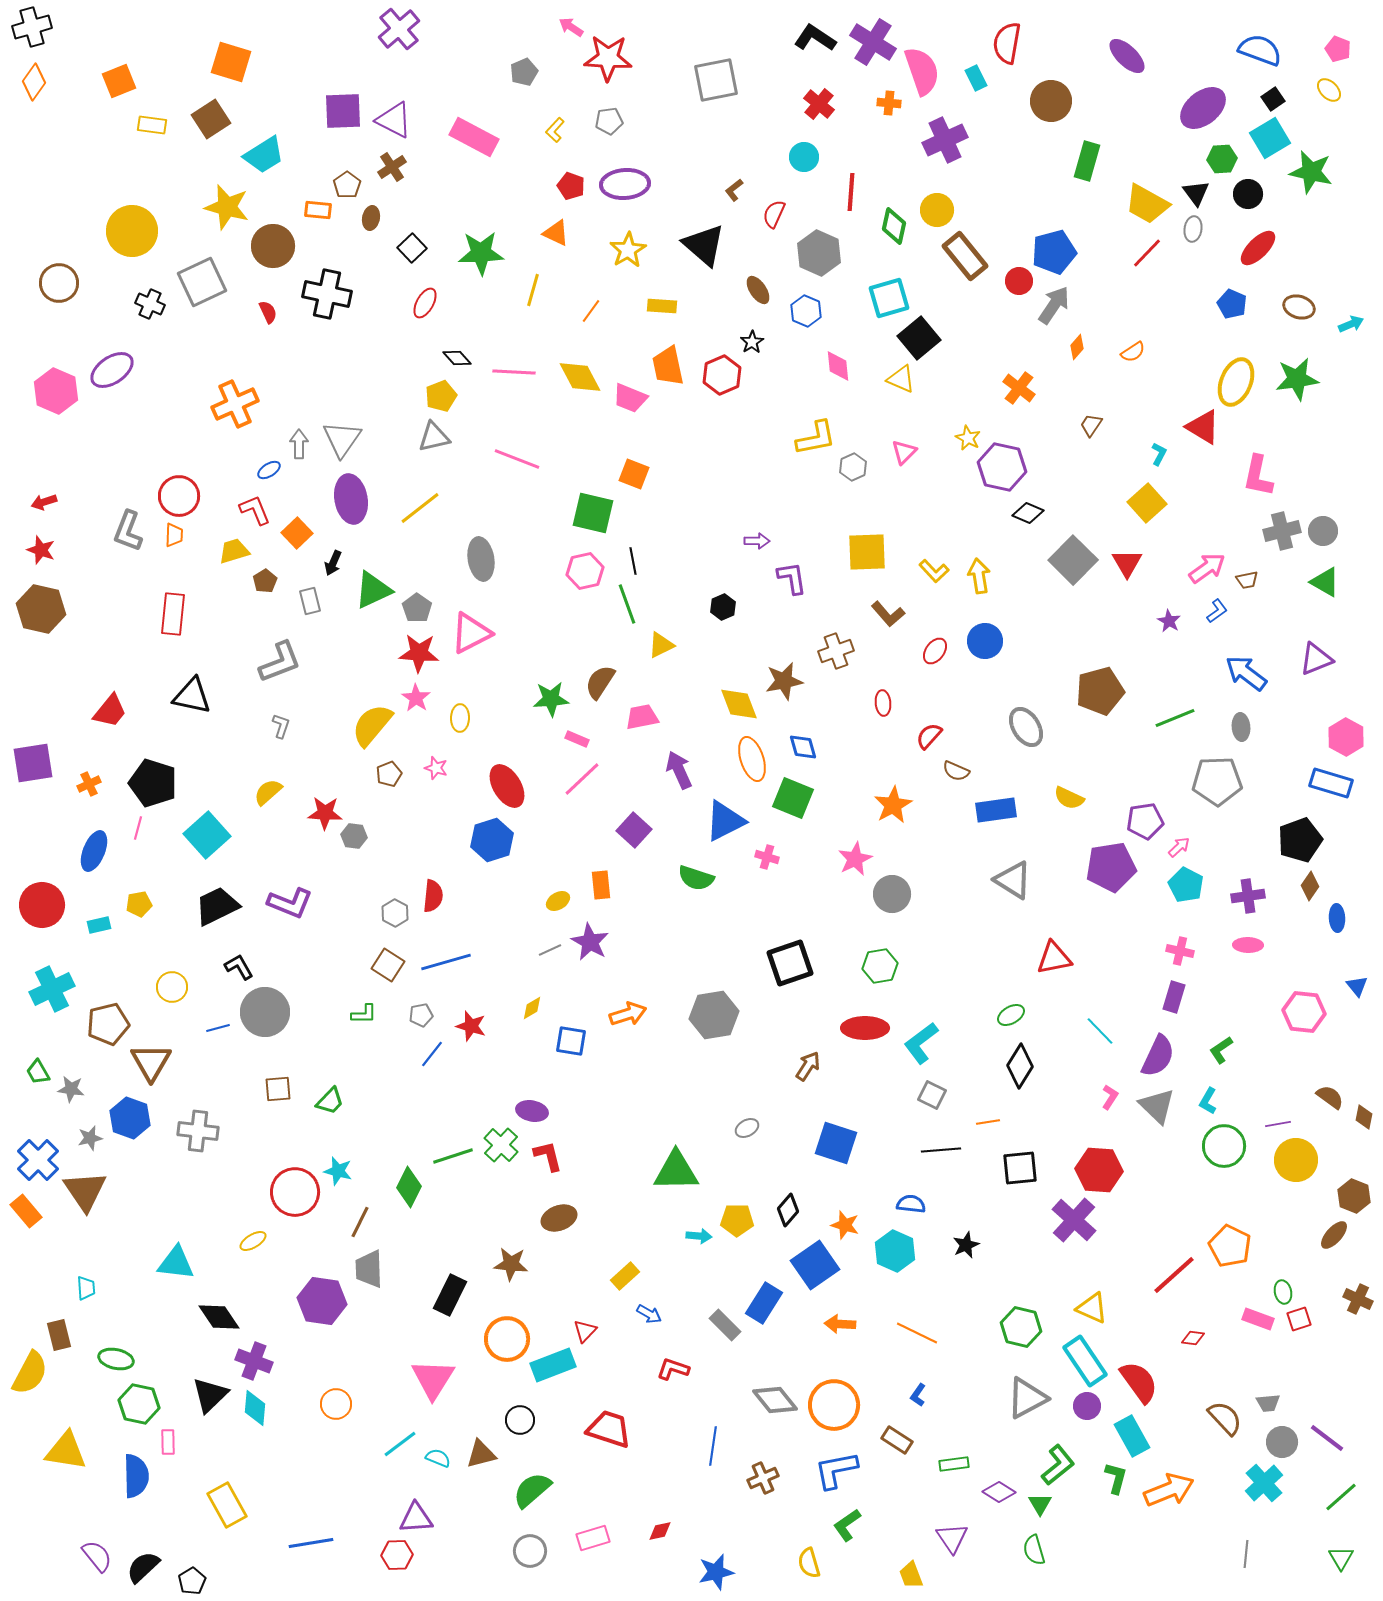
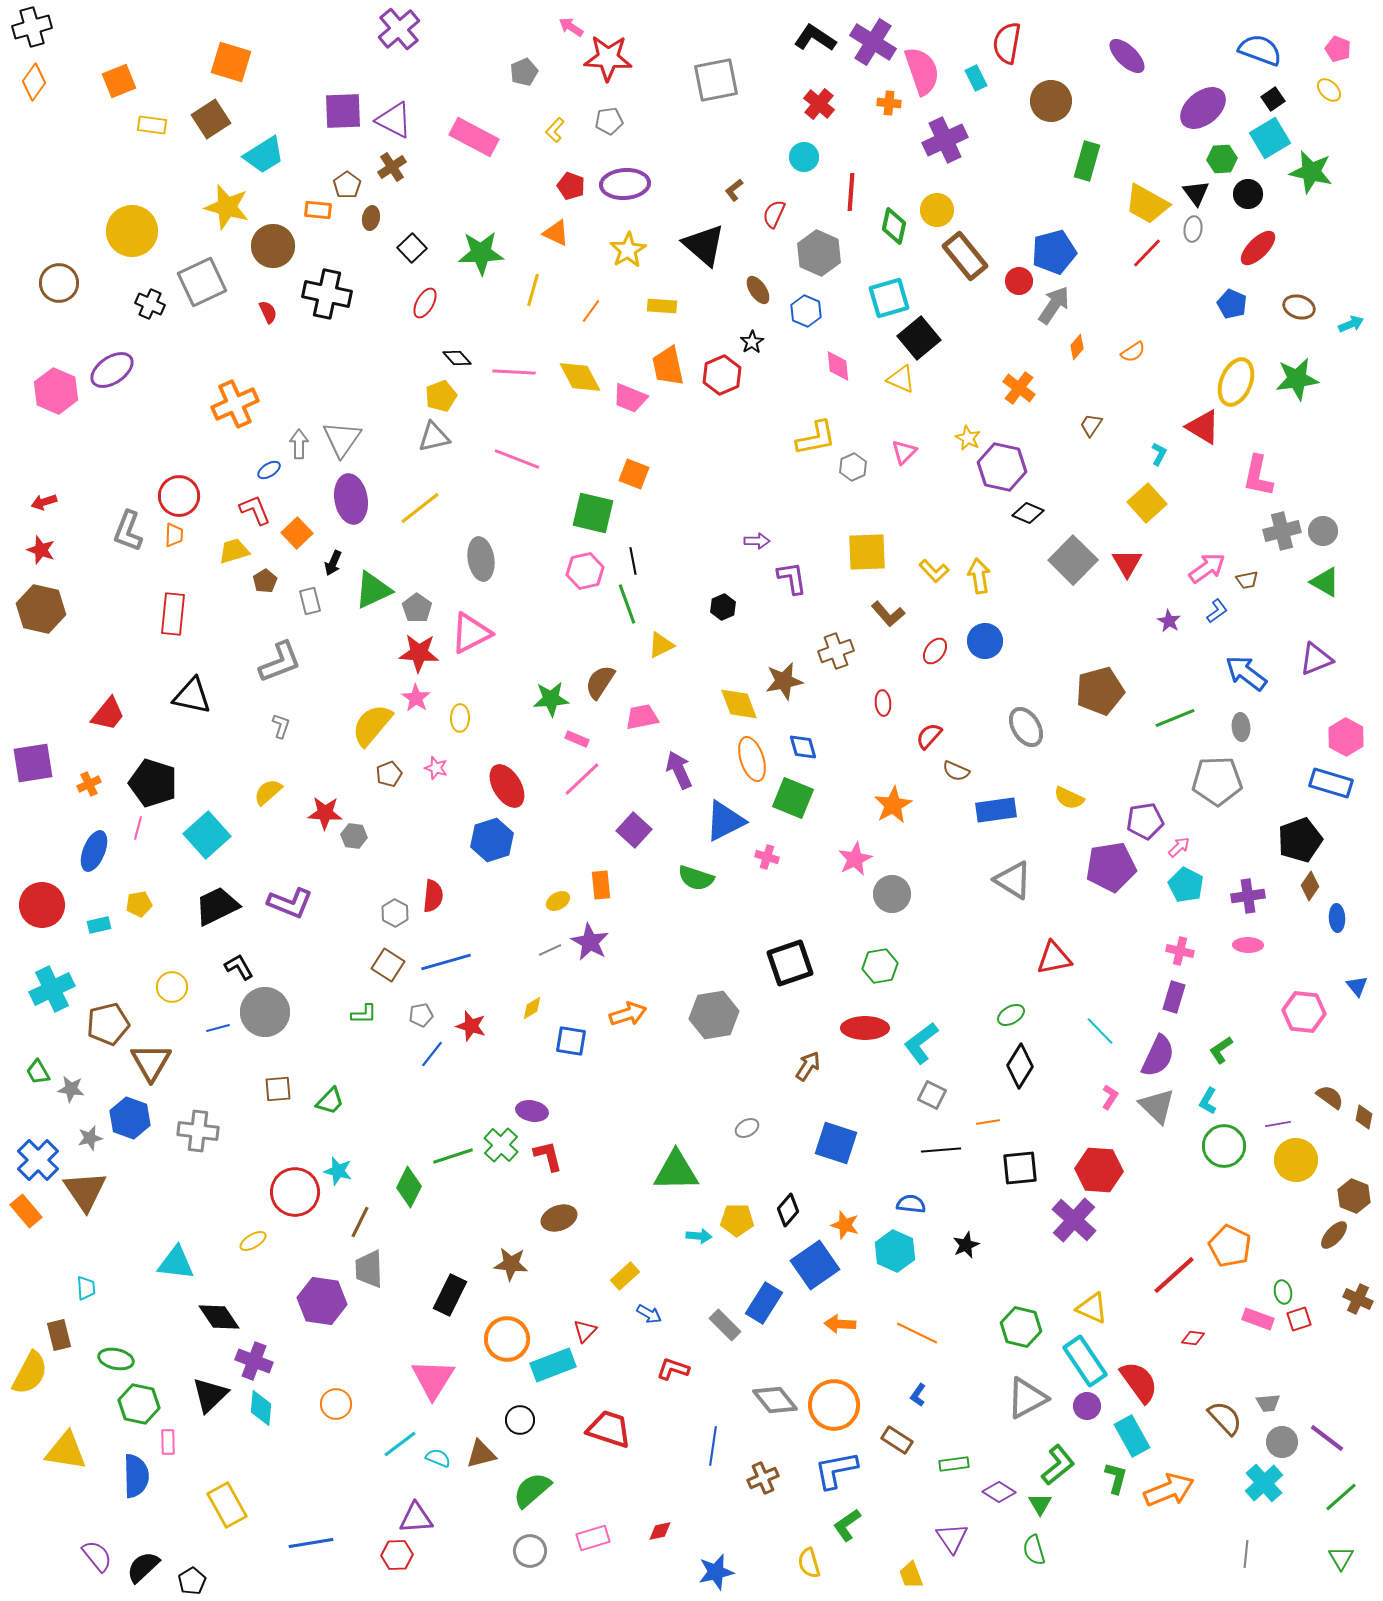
red trapezoid at (110, 711): moved 2 px left, 3 px down
cyan diamond at (255, 1408): moved 6 px right
